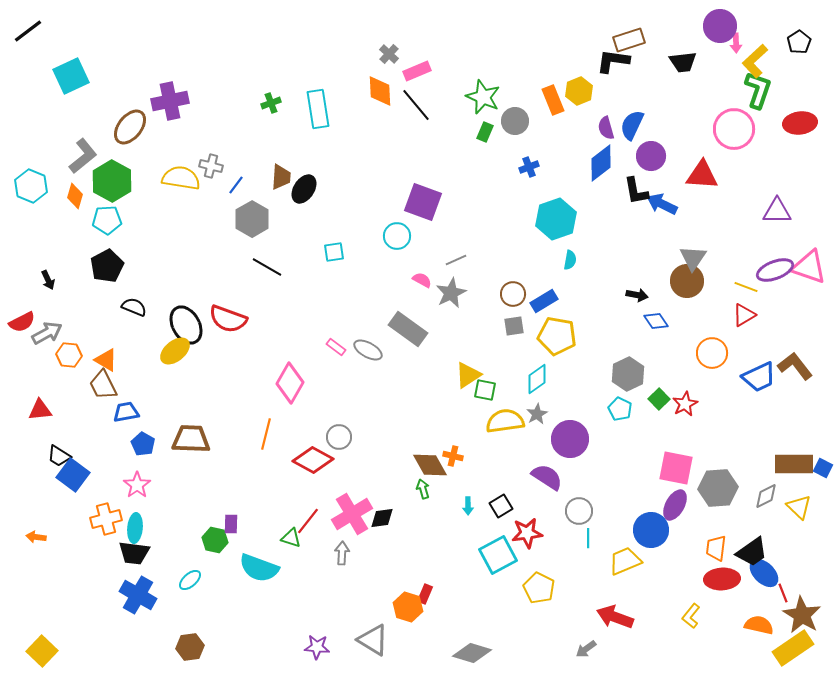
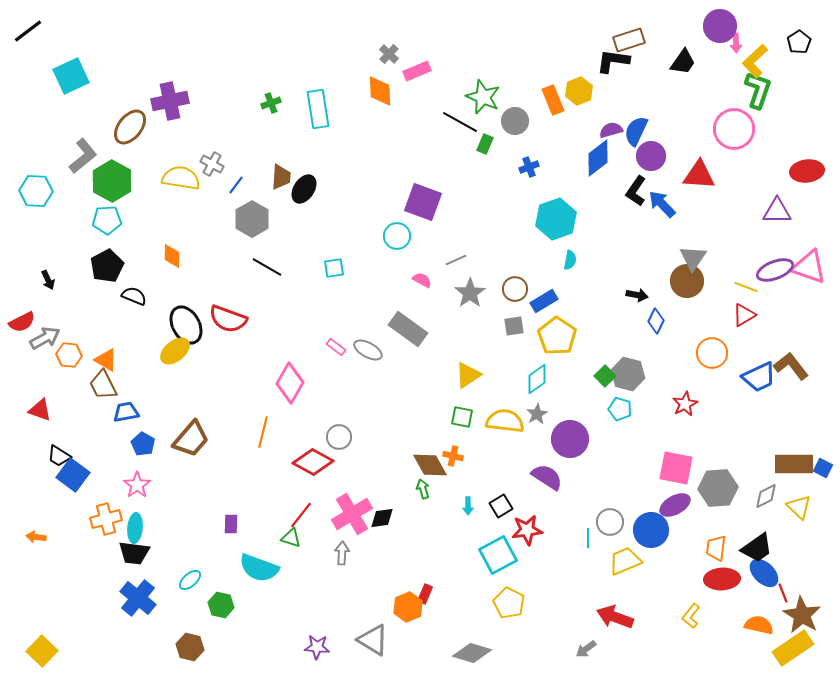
black trapezoid at (683, 62): rotated 48 degrees counterclockwise
black line at (416, 105): moved 44 px right, 17 px down; rotated 21 degrees counterclockwise
red ellipse at (800, 123): moved 7 px right, 48 px down
blue semicircle at (632, 125): moved 4 px right, 6 px down
purple semicircle at (606, 128): moved 5 px right, 2 px down; rotated 90 degrees clockwise
green rectangle at (485, 132): moved 12 px down
blue diamond at (601, 163): moved 3 px left, 5 px up
gray cross at (211, 166): moved 1 px right, 2 px up; rotated 15 degrees clockwise
red triangle at (702, 175): moved 3 px left
cyan hexagon at (31, 186): moved 5 px right, 5 px down; rotated 20 degrees counterclockwise
black L-shape at (636, 191): rotated 44 degrees clockwise
orange diamond at (75, 196): moved 97 px right, 60 px down; rotated 15 degrees counterclockwise
blue arrow at (662, 204): rotated 20 degrees clockwise
cyan square at (334, 252): moved 16 px down
gray star at (451, 293): moved 19 px right; rotated 8 degrees counterclockwise
brown circle at (513, 294): moved 2 px right, 5 px up
black semicircle at (134, 307): moved 11 px up
blue diamond at (656, 321): rotated 60 degrees clockwise
gray arrow at (47, 333): moved 2 px left, 5 px down
yellow pentagon at (557, 336): rotated 24 degrees clockwise
brown L-shape at (795, 366): moved 4 px left
gray hexagon at (628, 374): rotated 20 degrees counterclockwise
green square at (485, 390): moved 23 px left, 27 px down
green square at (659, 399): moved 54 px left, 23 px up
cyan pentagon at (620, 409): rotated 10 degrees counterclockwise
red triangle at (40, 410): rotated 25 degrees clockwise
yellow semicircle at (505, 421): rotated 15 degrees clockwise
orange line at (266, 434): moved 3 px left, 2 px up
brown trapezoid at (191, 439): rotated 129 degrees clockwise
red diamond at (313, 460): moved 2 px down
purple ellipse at (675, 505): rotated 32 degrees clockwise
gray circle at (579, 511): moved 31 px right, 11 px down
red line at (308, 521): moved 7 px left, 6 px up
red star at (527, 533): moved 3 px up
green hexagon at (215, 540): moved 6 px right, 65 px down
black trapezoid at (752, 552): moved 5 px right, 4 px up
yellow pentagon at (539, 588): moved 30 px left, 15 px down
blue cross at (138, 595): moved 3 px down; rotated 9 degrees clockwise
orange hexagon at (408, 607): rotated 20 degrees clockwise
brown hexagon at (190, 647): rotated 20 degrees clockwise
